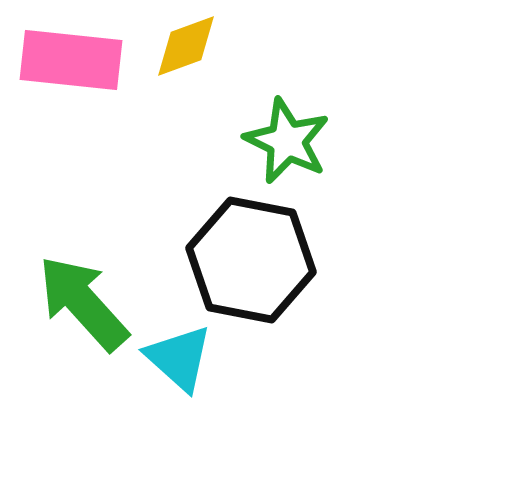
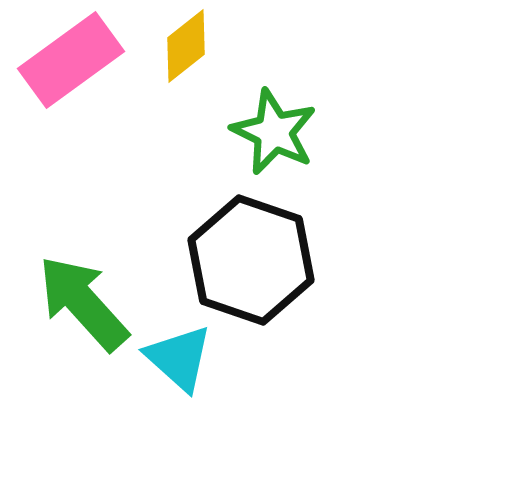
yellow diamond: rotated 18 degrees counterclockwise
pink rectangle: rotated 42 degrees counterclockwise
green star: moved 13 px left, 9 px up
black hexagon: rotated 8 degrees clockwise
